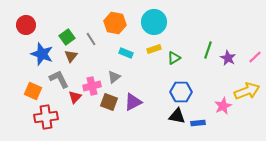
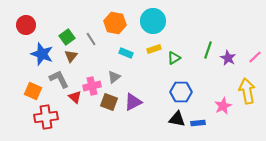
cyan circle: moved 1 px left, 1 px up
yellow arrow: rotated 80 degrees counterclockwise
red triangle: rotated 32 degrees counterclockwise
black triangle: moved 3 px down
